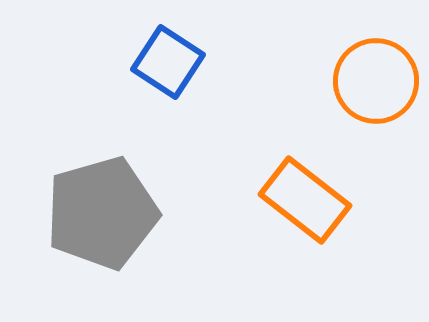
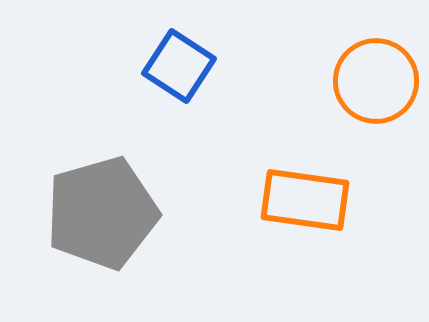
blue square: moved 11 px right, 4 px down
orange rectangle: rotated 30 degrees counterclockwise
